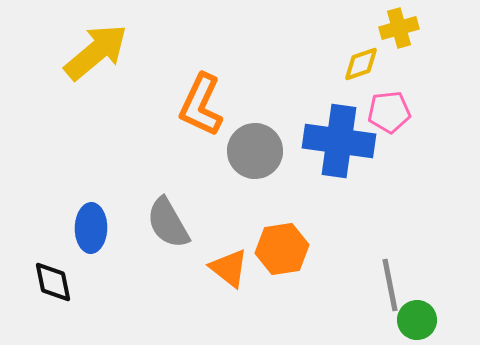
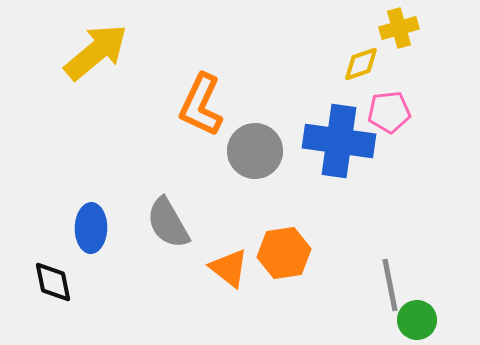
orange hexagon: moved 2 px right, 4 px down
